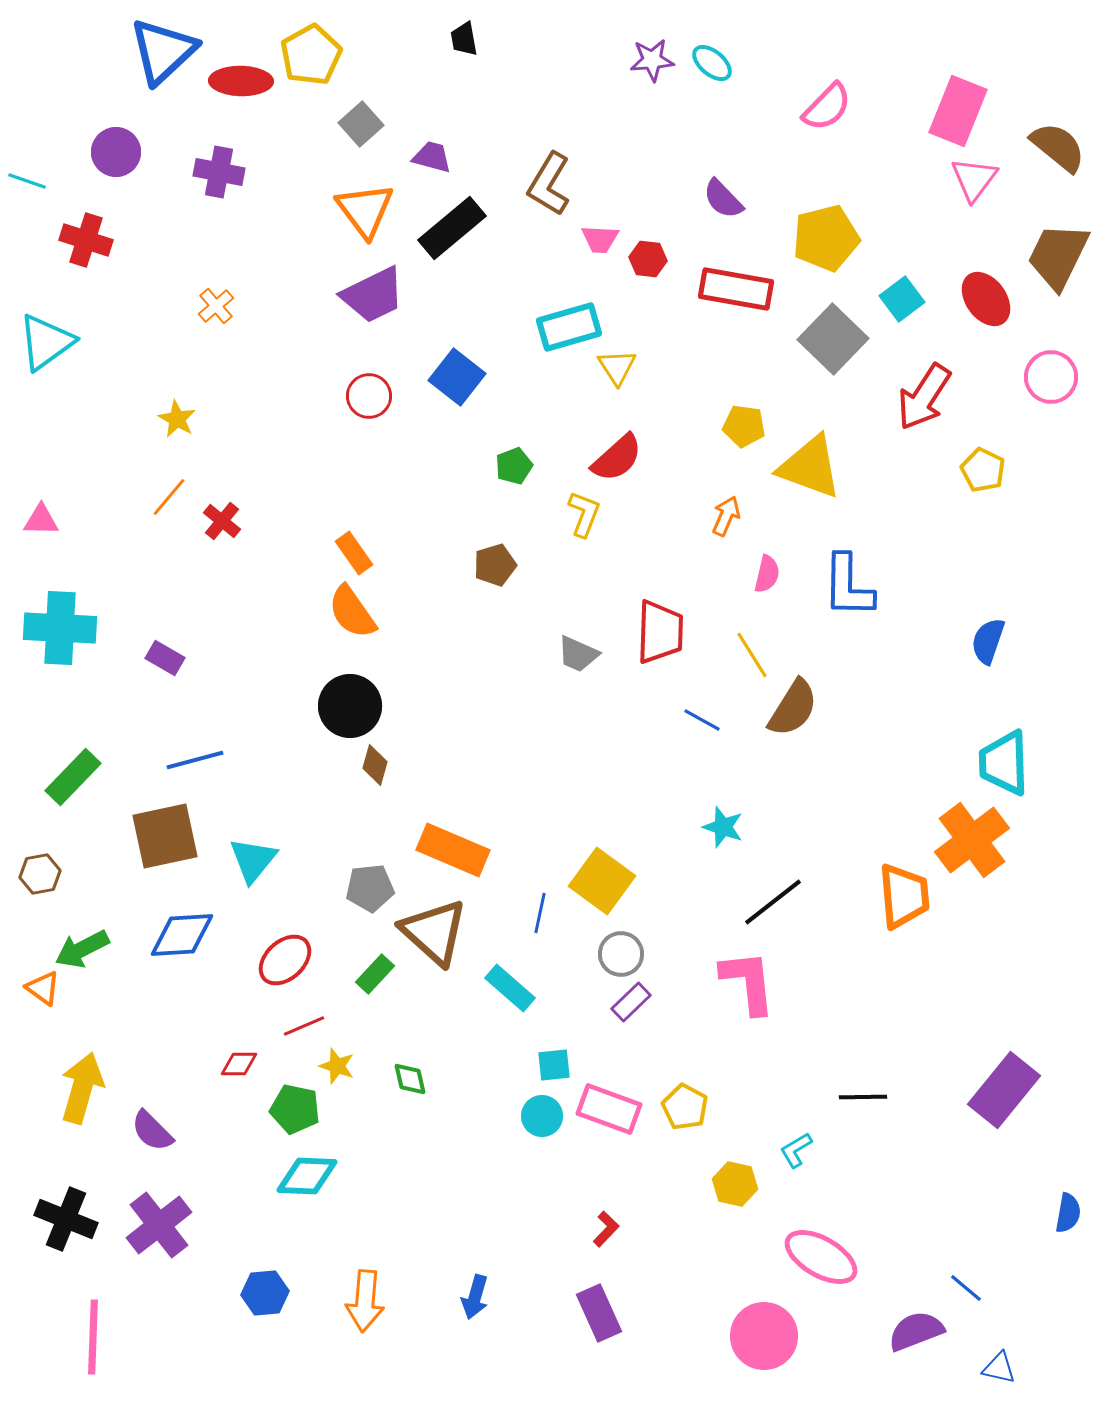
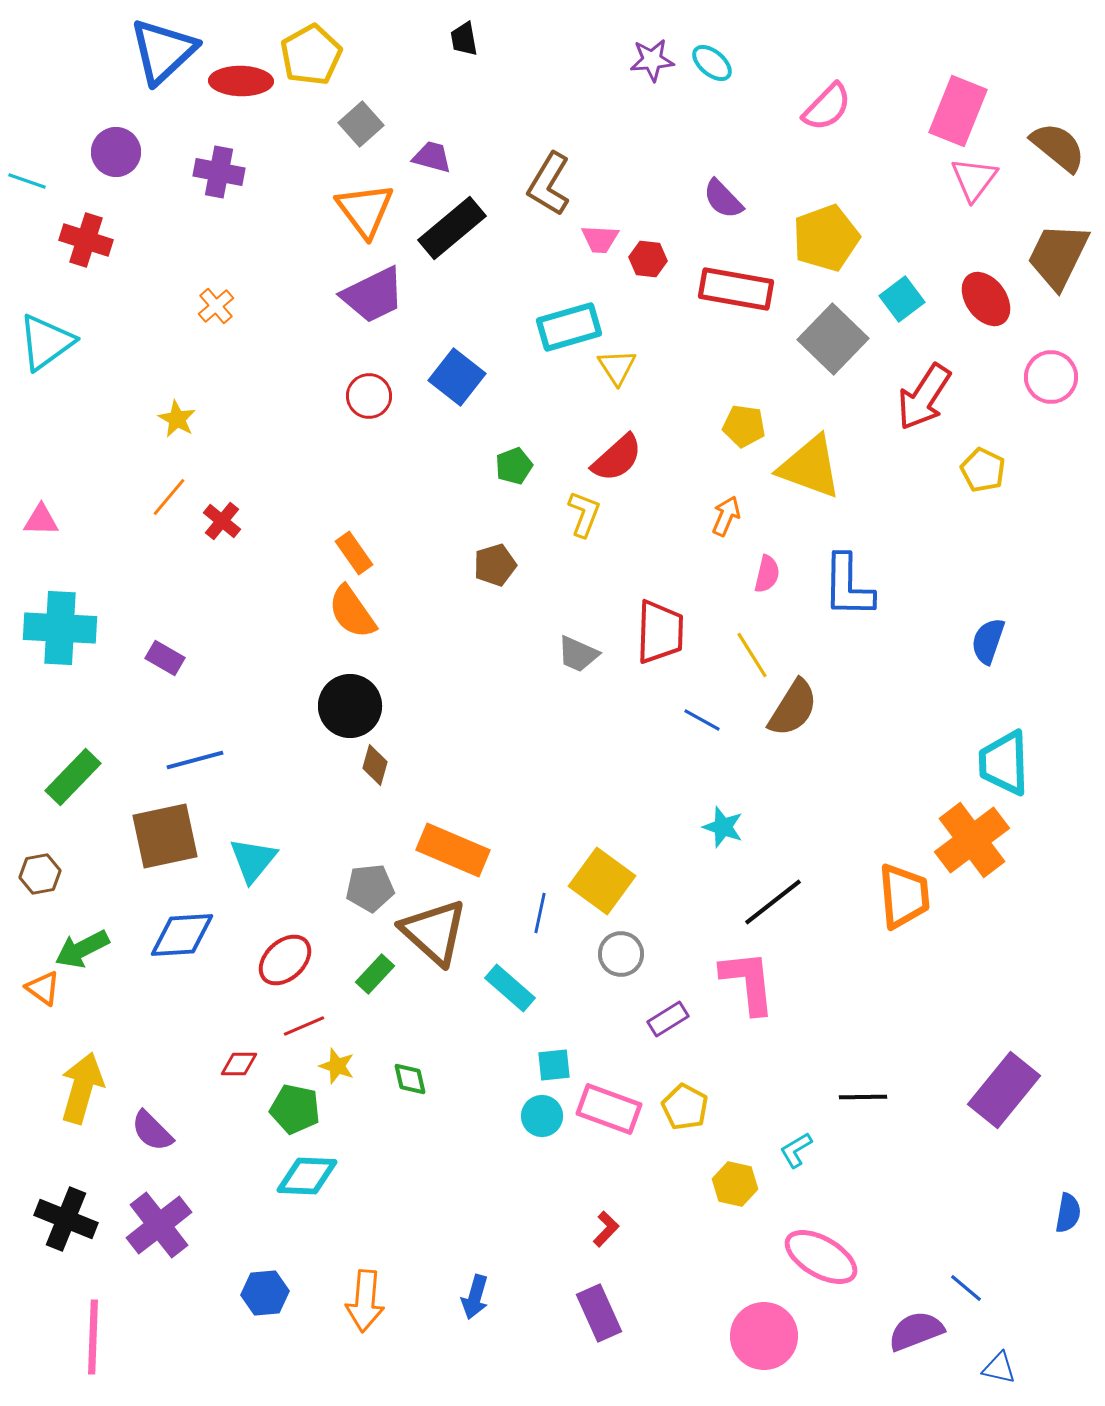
yellow pentagon at (826, 238): rotated 6 degrees counterclockwise
purple rectangle at (631, 1002): moved 37 px right, 17 px down; rotated 12 degrees clockwise
